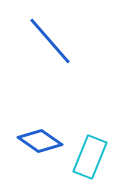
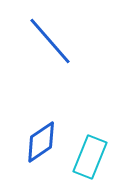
blue diamond: moved 1 px right, 1 px down; rotated 69 degrees counterclockwise
